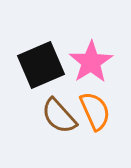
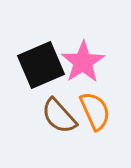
pink star: moved 8 px left
